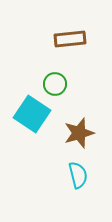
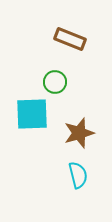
brown rectangle: rotated 28 degrees clockwise
green circle: moved 2 px up
cyan square: rotated 36 degrees counterclockwise
